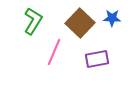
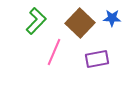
green L-shape: moved 3 px right; rotated 12 degrees clockwise
